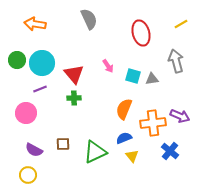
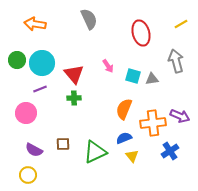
blue cross: rotated 18 degrees clockwise
